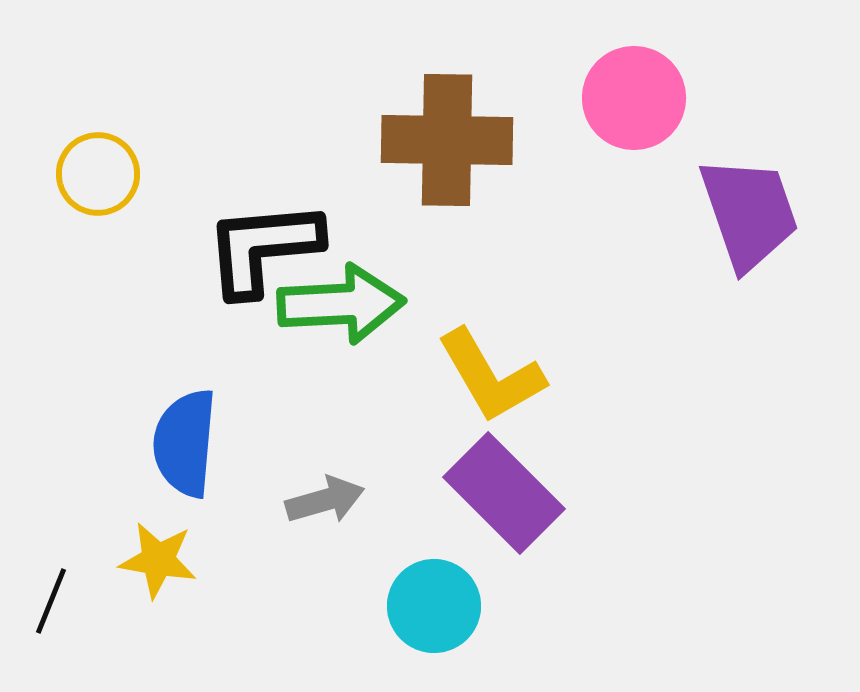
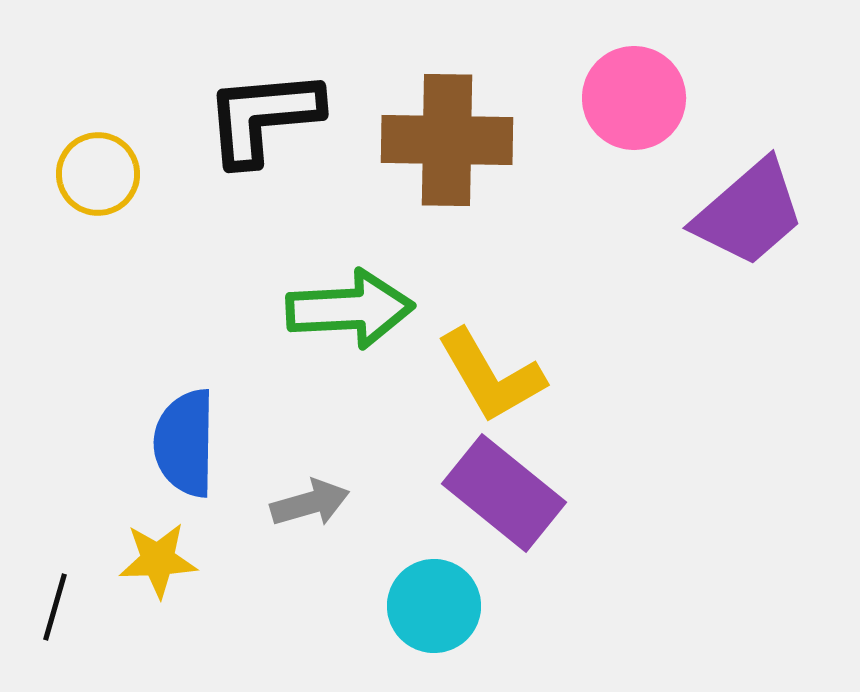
purple trapezoid: rotated 68 degrees clockwise
black L-shape: moved 131 px up
green arrow: moved 9 px right, 5 px down
blue semicircle: rotated 4 degrees counterclockwise
purple rectangle: rotated 6 degrees counterclockwise
gray arrow: moved 15 px left, 3 px down
yellow star: rotated 12 degrees counterclockwise
black line: moved 4 px right, 6 px down; rotated 6 degrees counterclockwise
